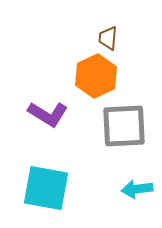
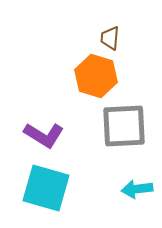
brown trapezoid: moved 2 px right
orange hexagon: rotated 18 degrees counterclockwise
purple L-shape: moved 4 px left, 21 px down
cyan square: rotated 6 degrees clockwise
